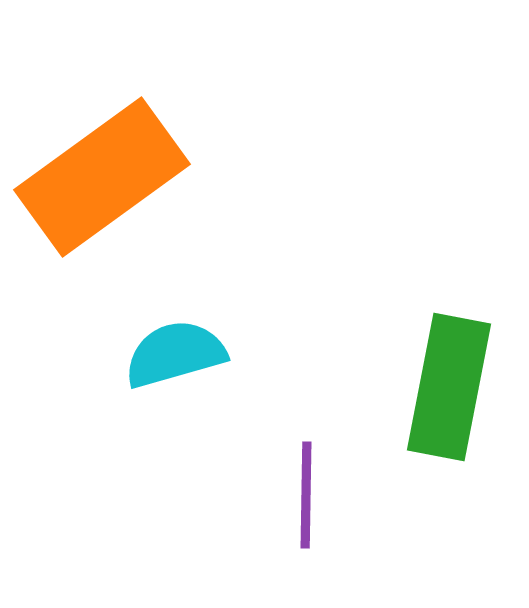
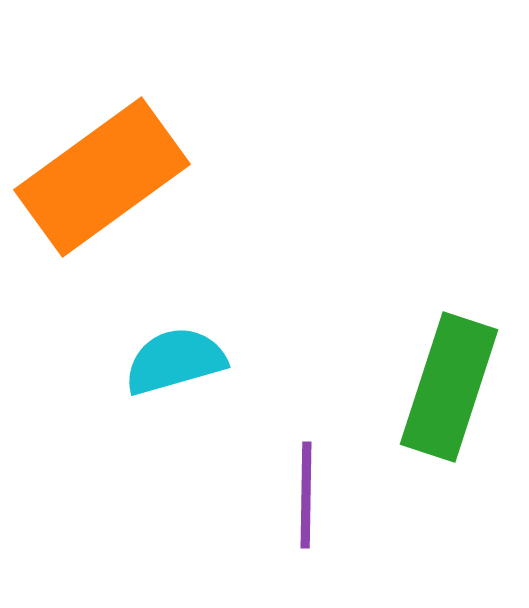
cyan semicircle: moved 7 px down
green rectangle: rotated 7 degrees clockwise
